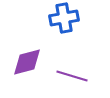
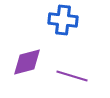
blue cross: moved 1 px left, 2 px down; rotated 16 degrees clockwise
